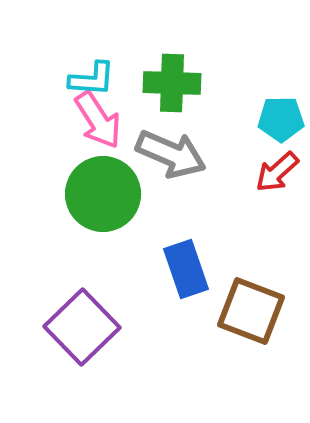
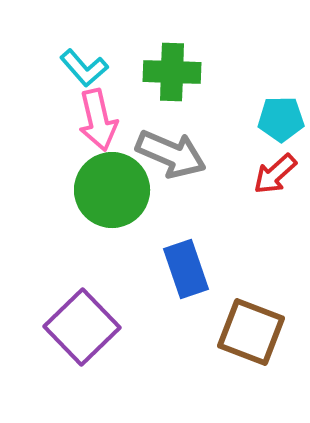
cyan L-shape: moved 8 px left, 11 px up; rotated 45 degrees clockwise
green cross: moved 11 px up
pink arrow: rotated 20 degrees clockwise
red arrow: moved 2 px left, 2 px down
green circle: moved 9 px right, 4 px up
brown square: moved 21 px down
